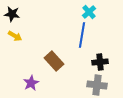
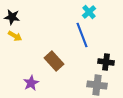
black star: moved 3 px down
blue line: rotated 30 degrees counterclockwise
black cross: moved 6 px right; rotated 14 degrees clockwise
